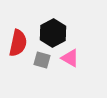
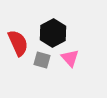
red semicircle: rotated 36 degrees counterclockwise
pink triangle: rotated 18 degrees clockwise
